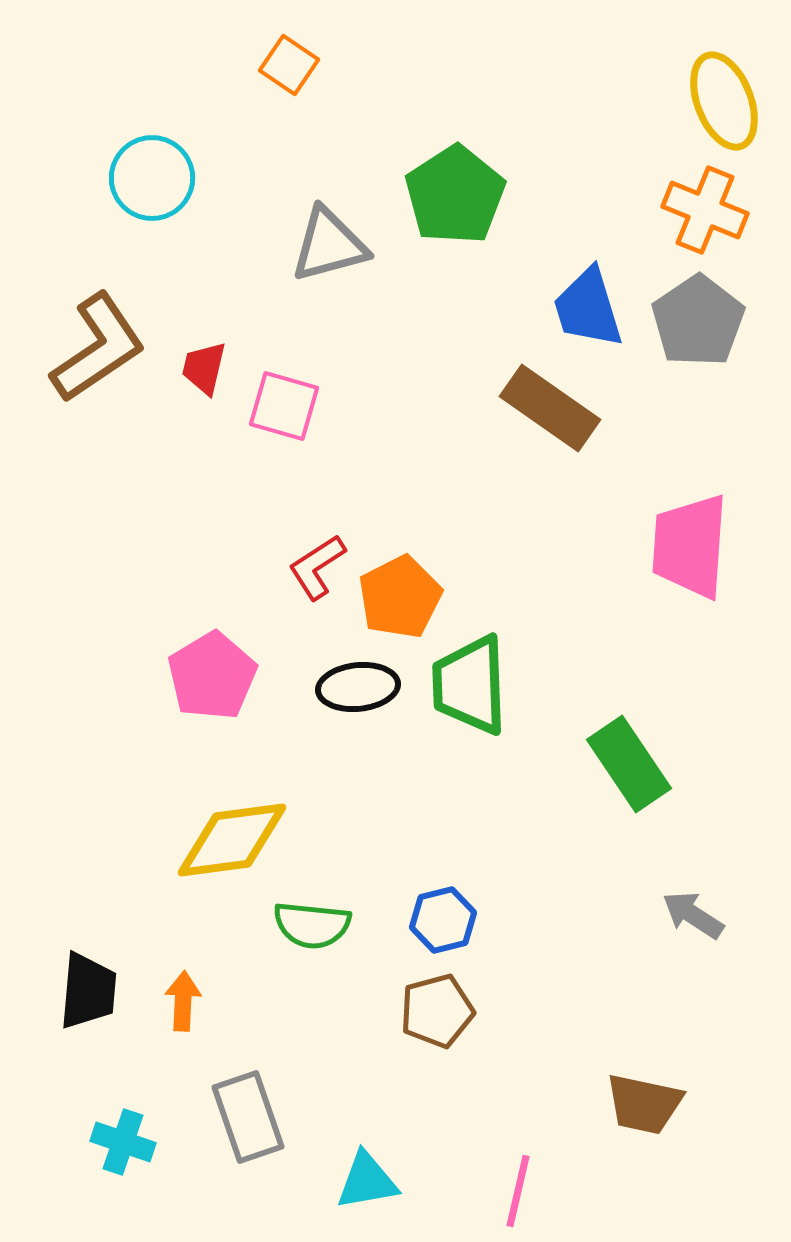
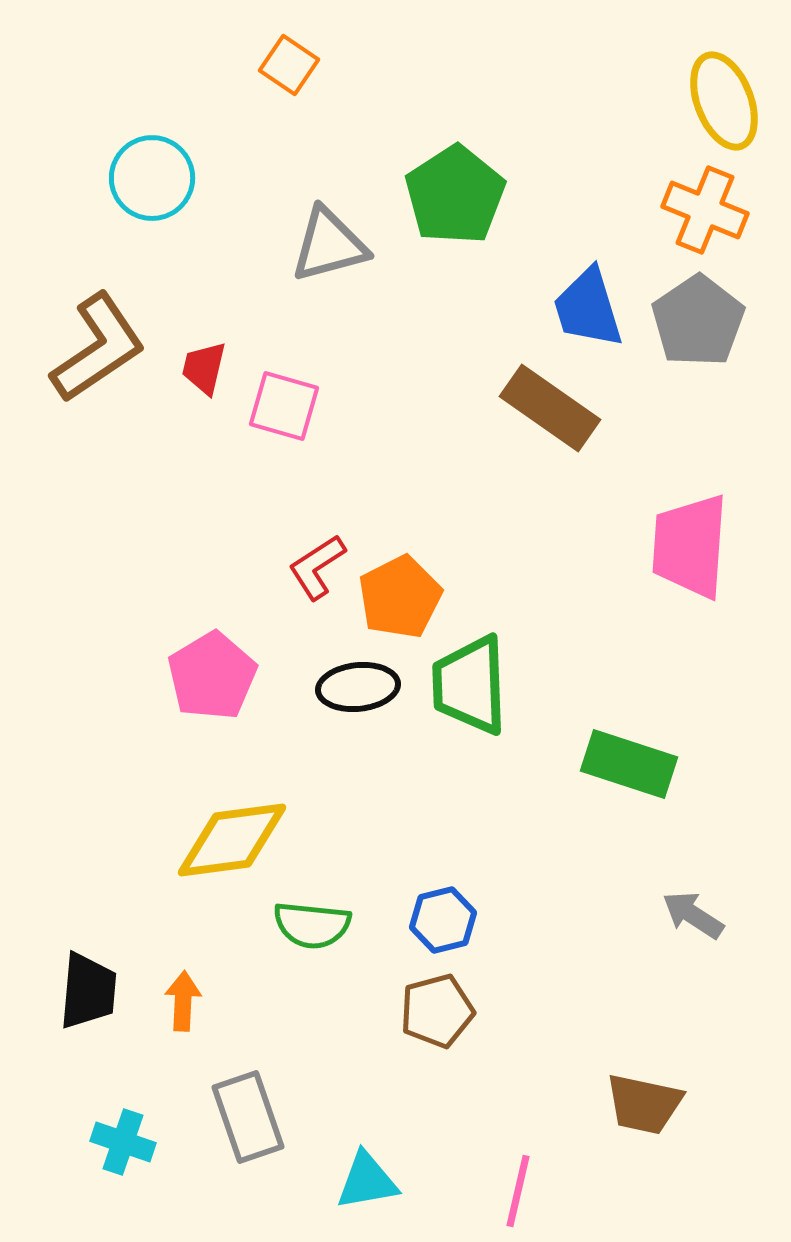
green rectangle: rotated 38 degrees counterclockwise
